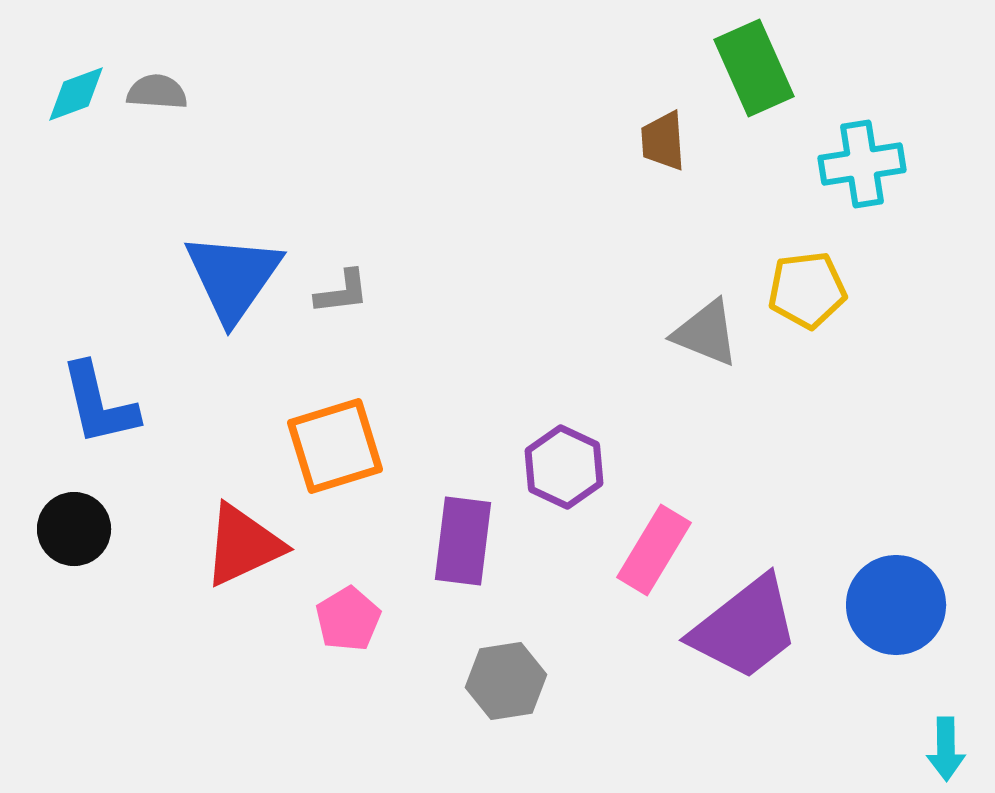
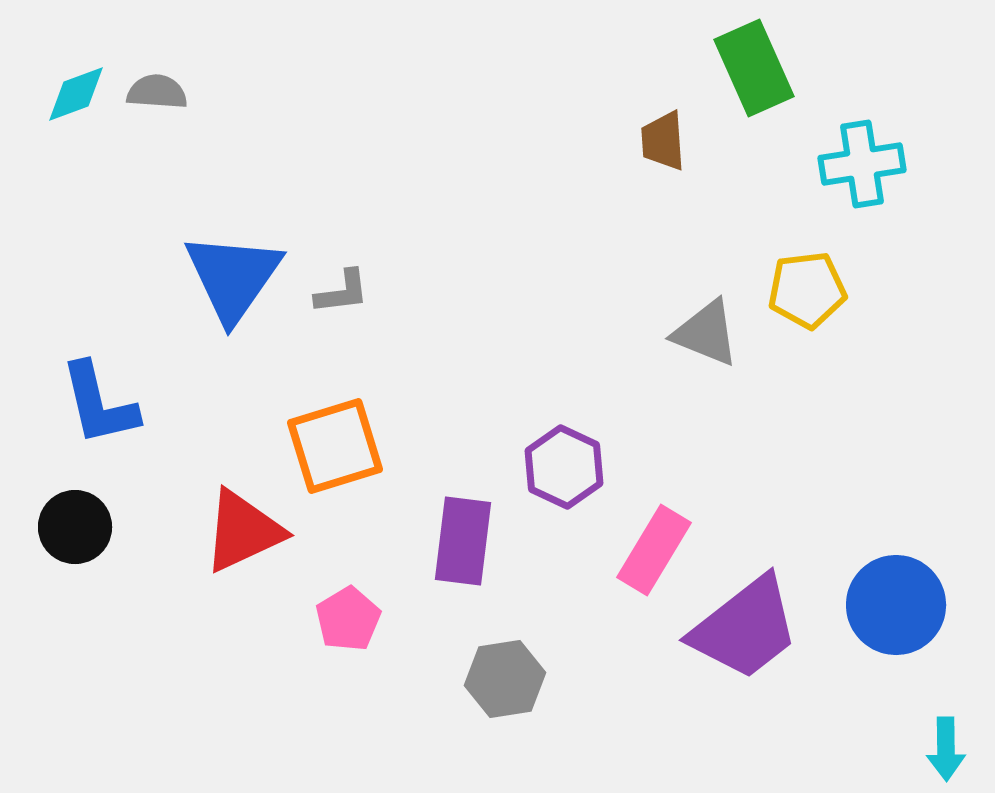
black circle: moved 1 px right, 2 px up
red triangle: moved 14 px up
gray hexagon: moved 1 px left, 2 px up
